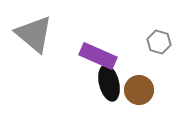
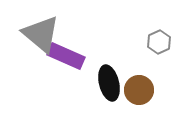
gray triangle: moved 7 px right
gray hexagon: rotated 20 degrees clockwise
purple rectangle: moved 32 px left
